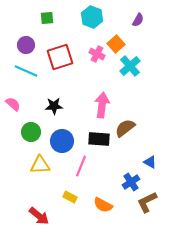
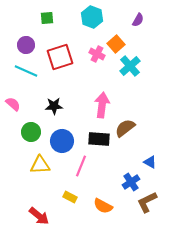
orange semicircle: moved 1 px down
